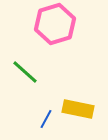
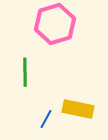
green line: rotated 48 degrees clockwise
